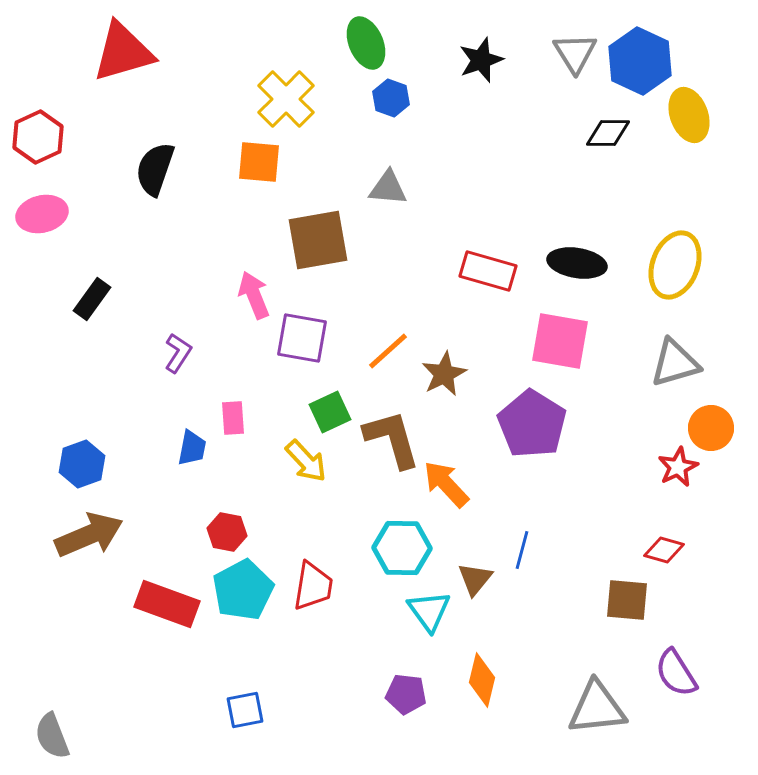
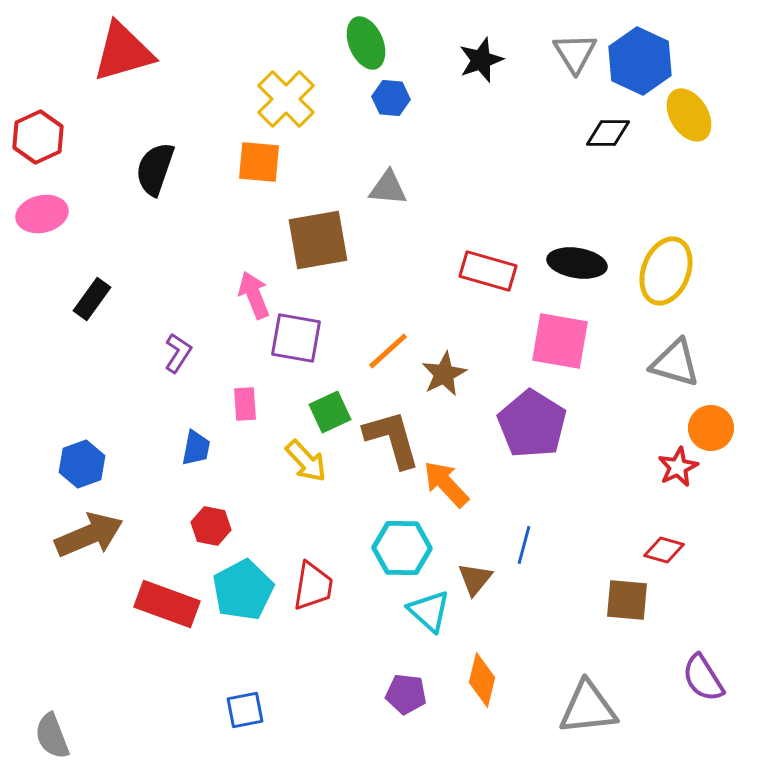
blue hexagon at (391, 98): rotated 15 degrees counterclockwise
yellow ellipse at (689, 115): rotated 12 degrees counterclockwise
yellow ellipse at (675, 265): moved 9 px left, 6 px down
purple square at (302, 338): moved 6 px left
gray triangle at (675, 363): rotated 32 degrees clockwise
pink rectangle at (233, 418): moved 12 px right, 14 px up
blue trapezoid at (192, 448): moved 4 px right
red hexagon at (227, 532): moved 16 px left, 6 px up
blue line at (522, 550): moved 2 px right, 5 px up
cyan triangle at (429, 611): rotated 12 degrees counterclockwise
purple semicircle at (676, 673): moved 27 px right, 5 px down
gray triangle at (597, 708): moved 9 px left
